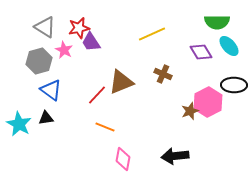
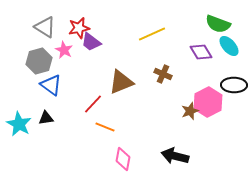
green semicircle: moved 1 px right, 2 px down; rotated 20 degrees clockwise
purple trapezoid: rotated 20 degrees counterclockwise
blue triangle: moved 5 px up
red line: moved 4 px left, 9 px down
black arrow: rotated 20 degrees clockwise
